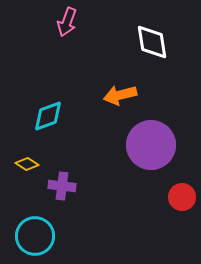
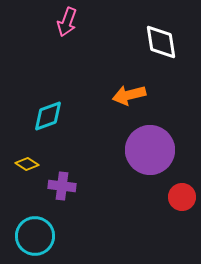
white diamond: moved 9 px right
orange arrow: moved 9 px right
purple circle: moved 1 px left, 5 px down
